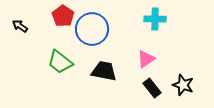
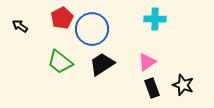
red pentagon: moved 1 px left, 2 px down; rotated 10 degrees clockwise
pink triangle: moved 1 px right, 3 px down
black trapezoid: moved 2 px left, 7 px up; rotated 44 degrees counterclockwise
black rectangle: rotated 18 degrees clockwise
